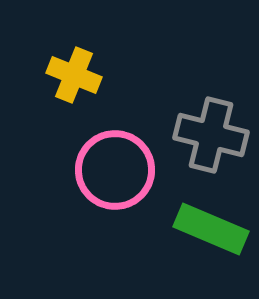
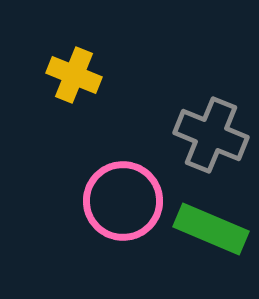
gray cross: rotated 8 degrees clockwise
pink circle: moved 8 px right, 31 px down
